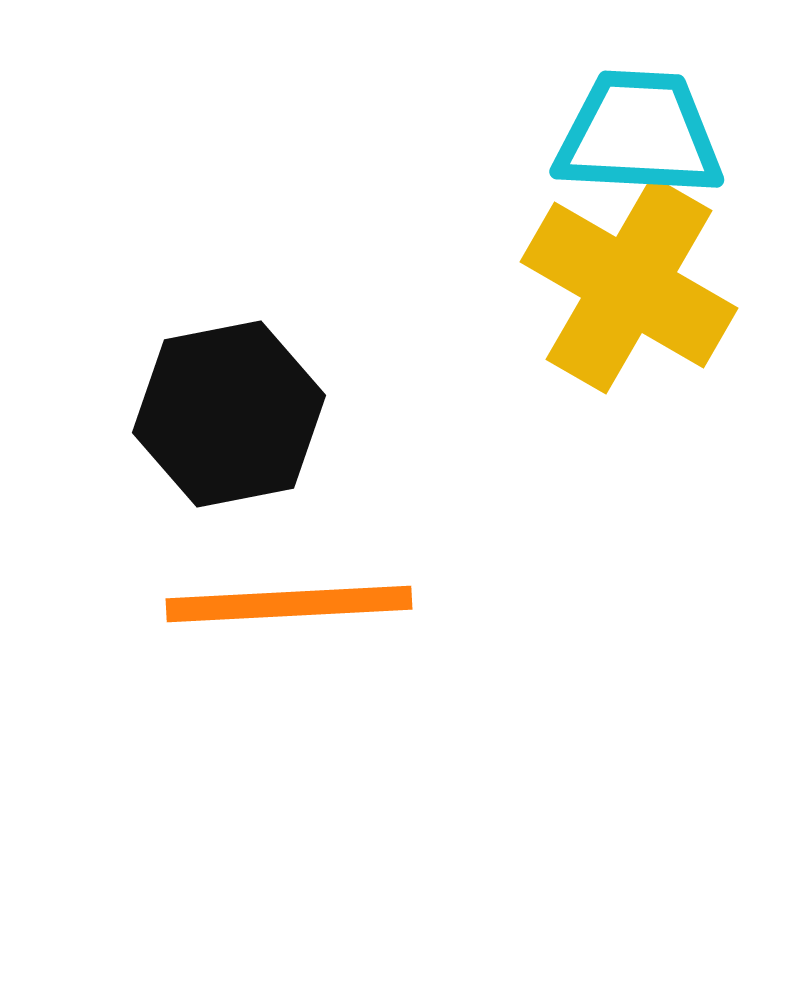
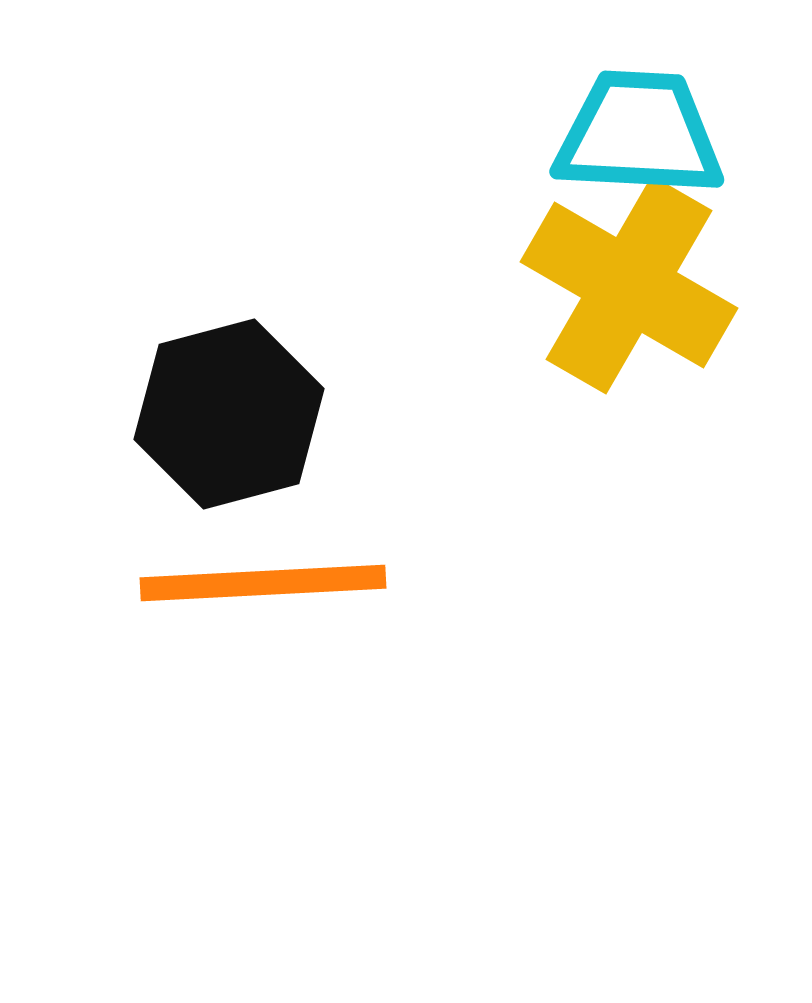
black hexagon: rotated 4 degrees counterclockwise
orange line: moved 26 px left, 21 px up
